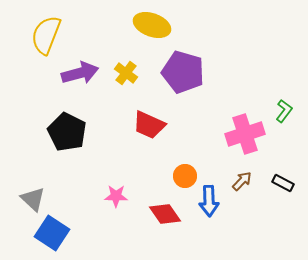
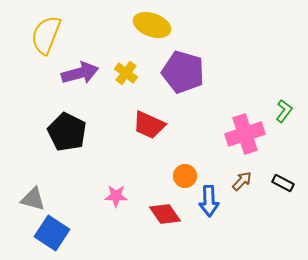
gray triangle: rotated 28 degrees counterclockwise
